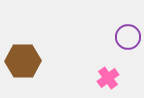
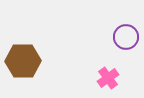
purple circle: moved 2 px left
